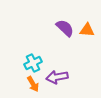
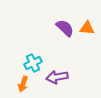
orange triangle: moved 2 px up
orange arrow: moved 10 px left; rotated 49 degrees clockwise
